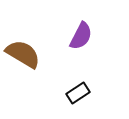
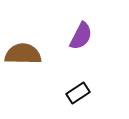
brown semicircle: rotated 30 degrees counterclockwise
